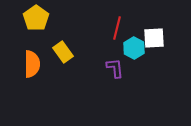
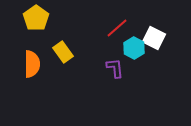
red line: rotated 35 degrees clockwise
white square: rotated 30 degrees clockwise
